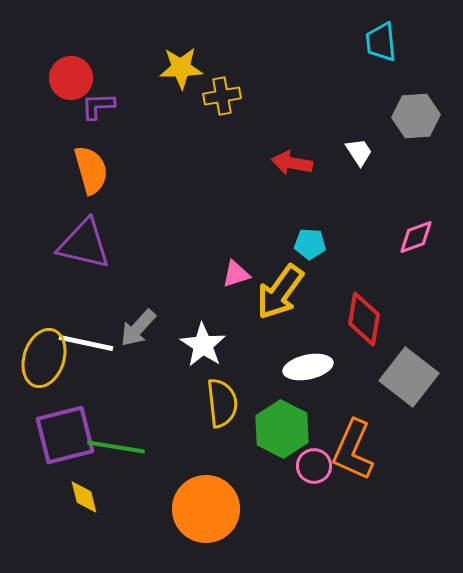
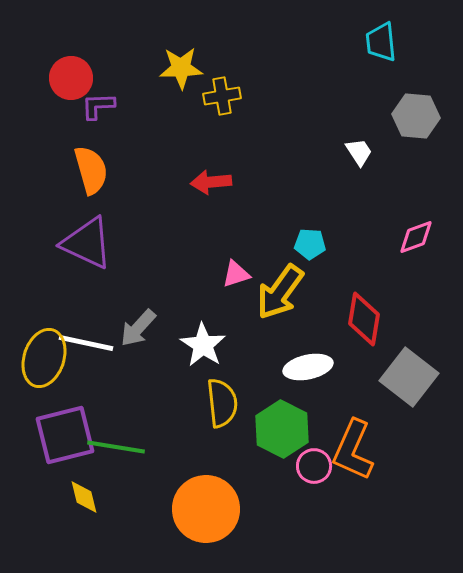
gray hexagon: rotated 9 degrees clockwise
red arrow: moved 81 px left, 19 px down; rotated 15 degrees counterclockwise
purple triangle: moved 3 px right, 1 px up; rotated 12 degrees clockwise
